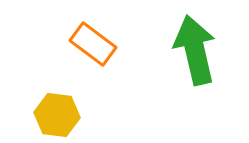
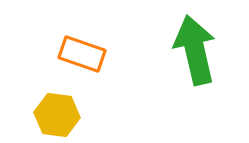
orange rectangle: moved 11 px left, 10 px down; rotated 18 degrees counterclockwise
